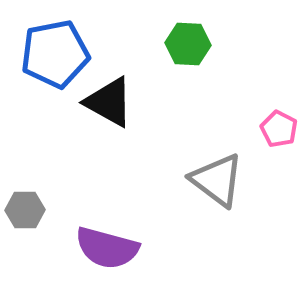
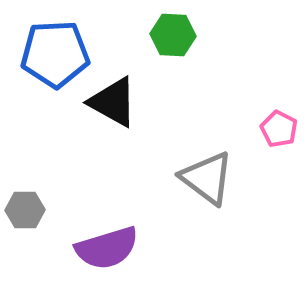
green hexagon: moved 15 px left, 9 px up
blue pentagon: rotated 8 degrees clockwise
black triangle: moved 4 px right
gray triangle: moved 10 px left, 2 px up
purple semicircle: rotated 32 degrees counterclockwise
